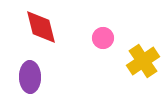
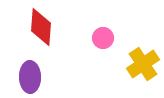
red diamond: rotated 18 degrees clockwise
yellow cross: moved 3 px down
